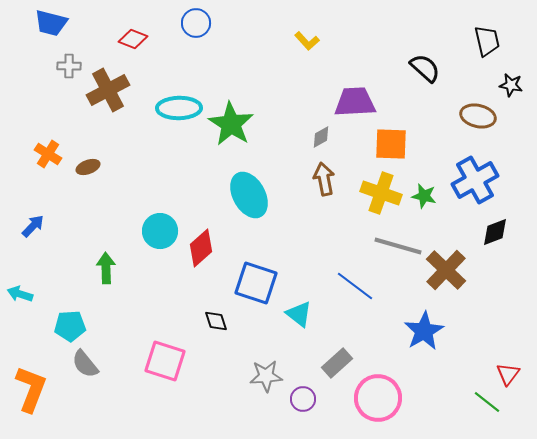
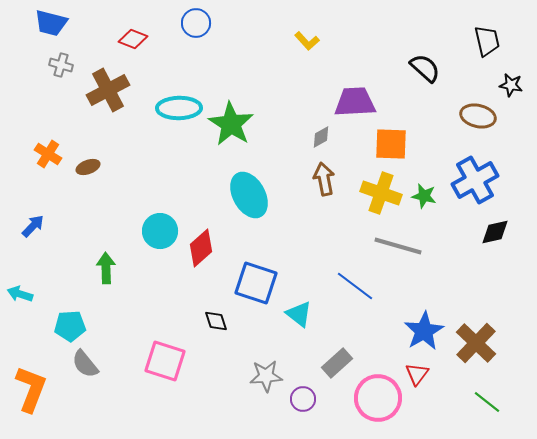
gray cross at (69, 66): moved 8 px left, 1 px up; rotated 15 degrees clockwise
black diamond at (495, 232): rotated 8 degrees clockwise
brown cross at (446, 270): moved 30 px right, 73 px down
red triangle at (508, 374): moved 91 px left
